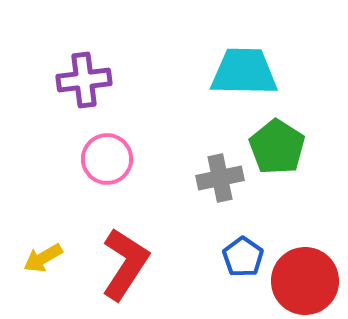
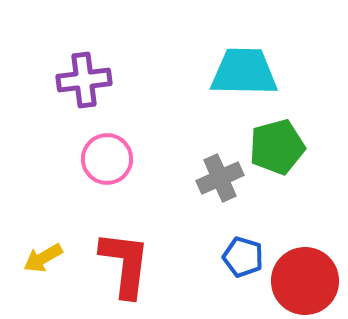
green pentagon: rotated 24 degrees clockwise
gray cross: rotated 12 degrees counterclockwise
blue pentagon: rotated 18 degrees counterclockwise
red L-shape: rotated 26 degrees counterclockwise
